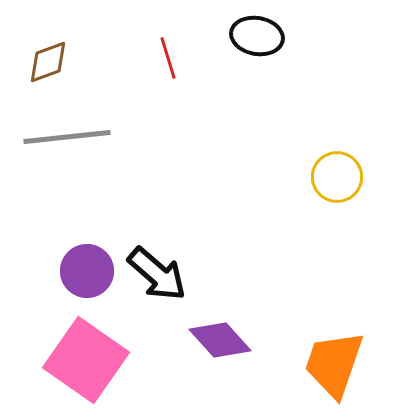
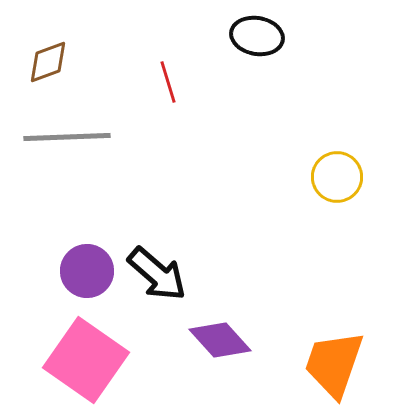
red line: moved 24 px down
gray line: rotated 4 degrees clockwise
